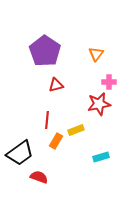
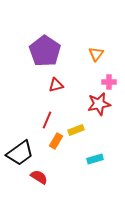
red line: rotated 18 degrees clockwise
cyan rectangle: moved 6 px left, 2 px down
red semicircle: rotated 12 degrees clockwise
